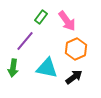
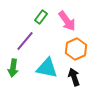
black arrow: rotated 72 degrees counterclockwise
